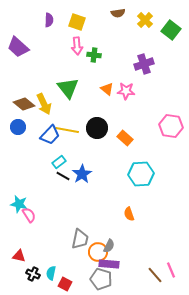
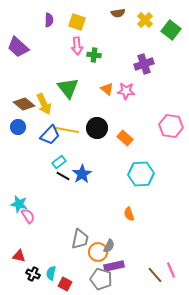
pink semicircle: moved 1 px left, 1 px down
purple rectangle: moved 5 px right, 2 px down; rotated 18 degrees counterclockwise
